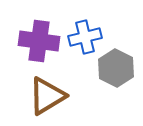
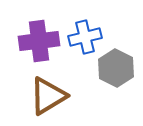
purple cross: rotated 15 degrees counterclockwise
brown triangle: moved 1 px right
